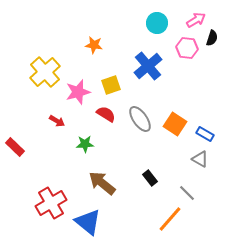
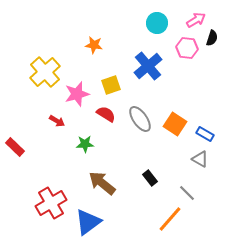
pink star: moved 1 px left, 2 px down
blue triangle: rotated 44 degrees clockwise
